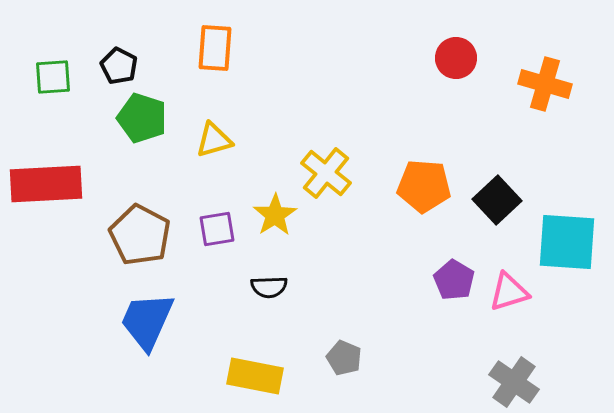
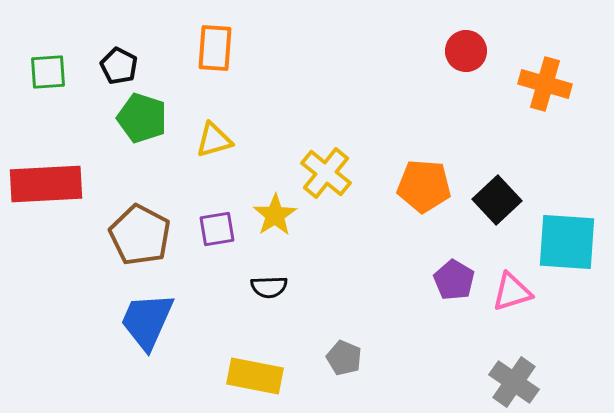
red circle: moved 10 px right, 7 px up
green square: moved 5 px left, 5 px up
pink triangle: moved 3 px right
